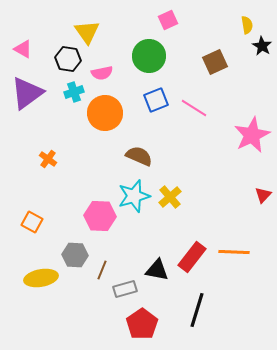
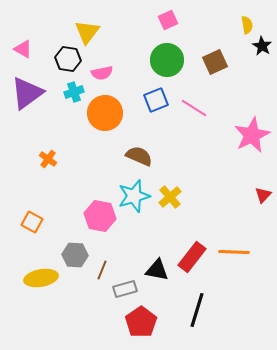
yellow triangle: rotated 12 degrees clockwise
green circle: moved 18 px right, 4 px down
pink hexagon: rotated 8 degrees clockwise
red pentagon: moved 1 px left, 2 px up
